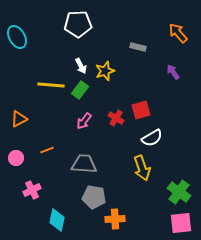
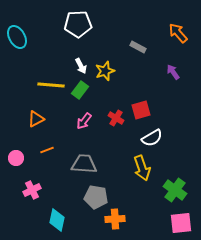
gray rectangle: rotated 14 degrees clockwise
orange triangle: moved 17 px right
green cross: moved 4 px left, 2 px up
gray pentagon: moved 2 px right
